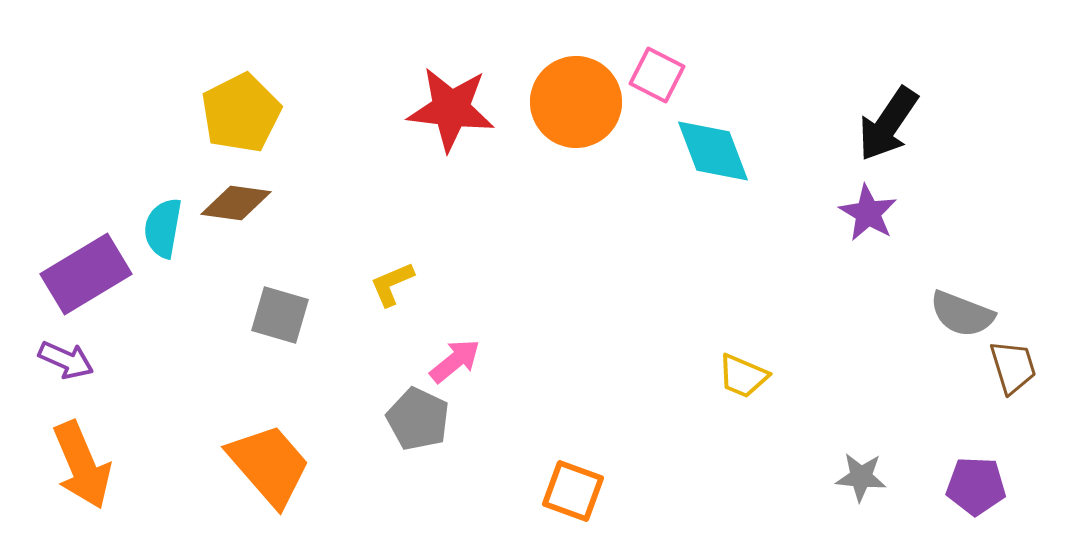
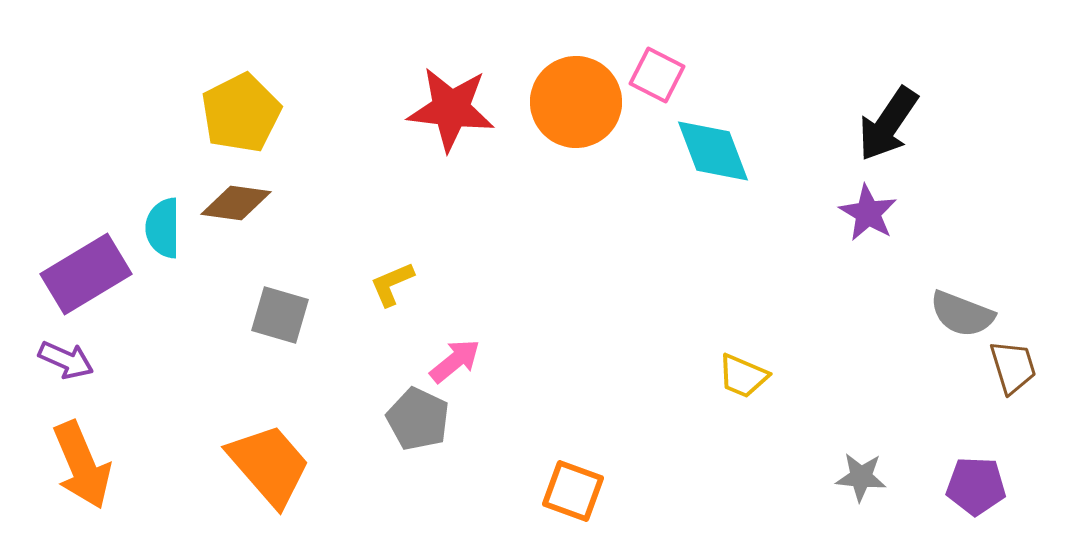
cyan semicircle: rotated 10 degrees counterclockwise
